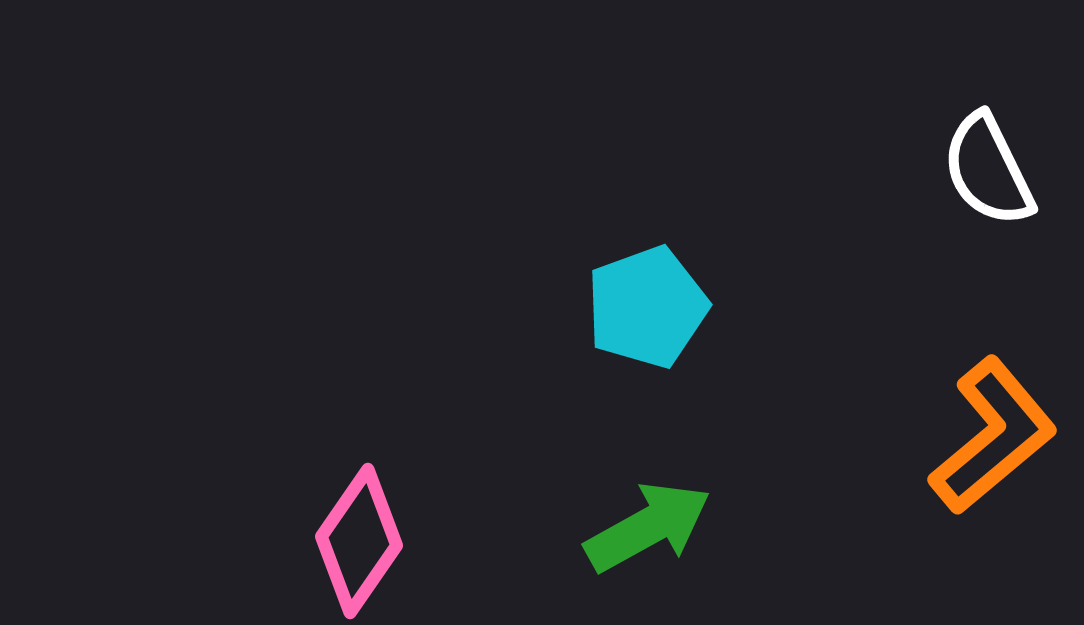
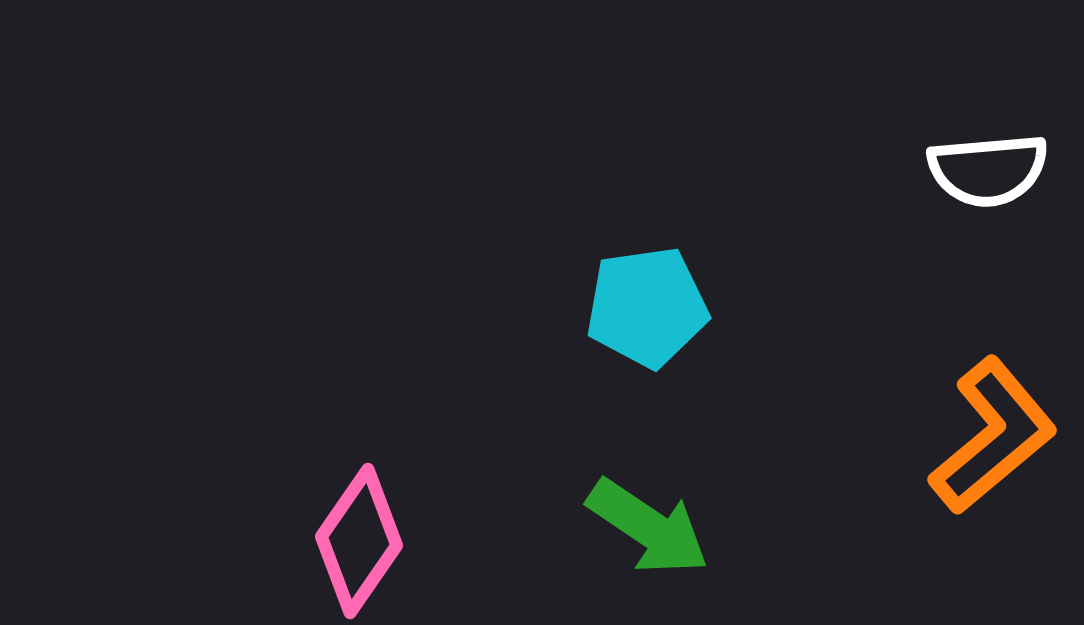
white semicircle: rotated 69 degrees counterclockwise
cyan pentagon: rotated 12 degrees clockwise
green arrow: rotated 63 degrees clockwise
